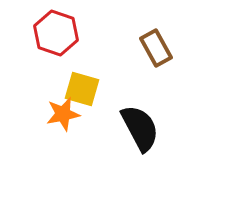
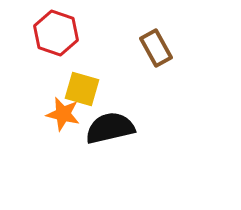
orange star: rotated 24 degrees clockwise
black semicircle: moved 30 px left; rotated 75 degrees counterclockwise
